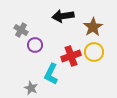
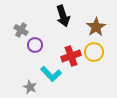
black arrow: rotated 100 degrees counterclockwise
brown star: moved 3 px right
cyan L-shape: rotated 70 degrees counterclockwise
gray star: moved 1 px left, 1 px up
